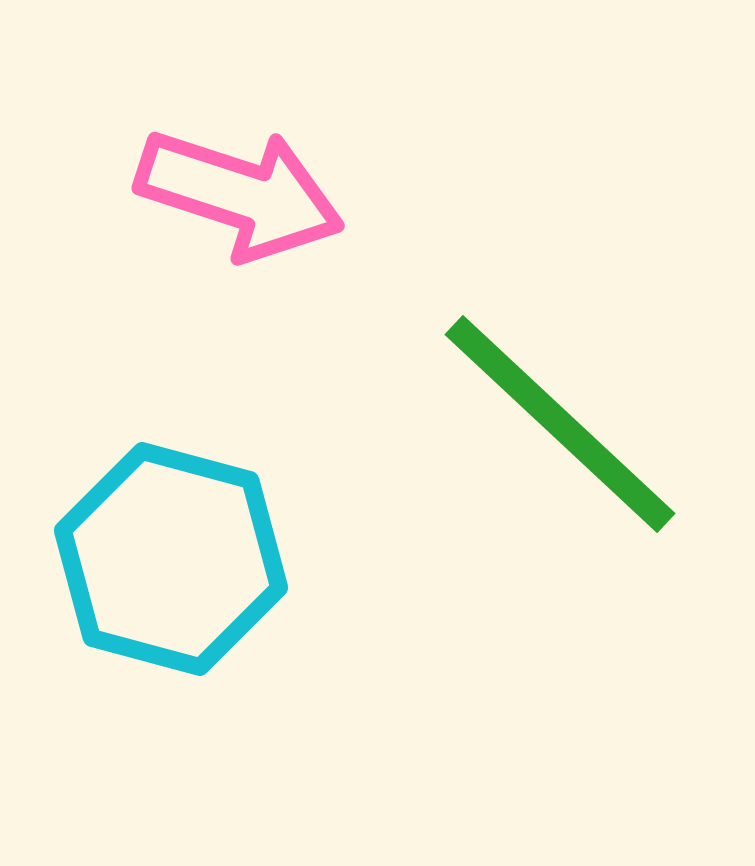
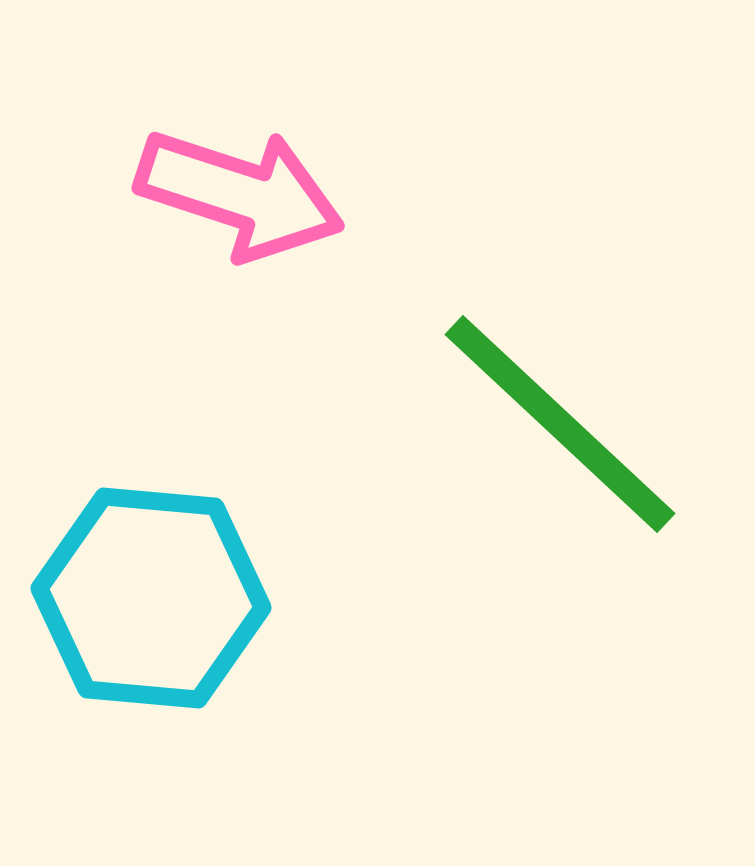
cyan hexagon: moved 20 px left, 39 px down; rotated 10 degrees counterclockwise
